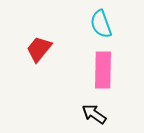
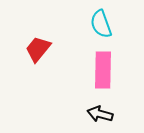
red trapezoid: moved 1 px left
black arrow: moved 6 px right; rotated 20 degrees counterclockwise
